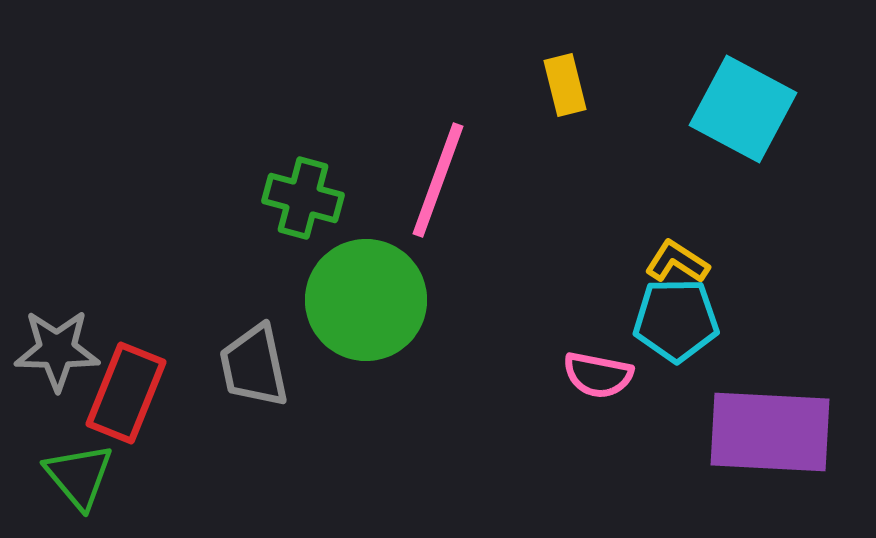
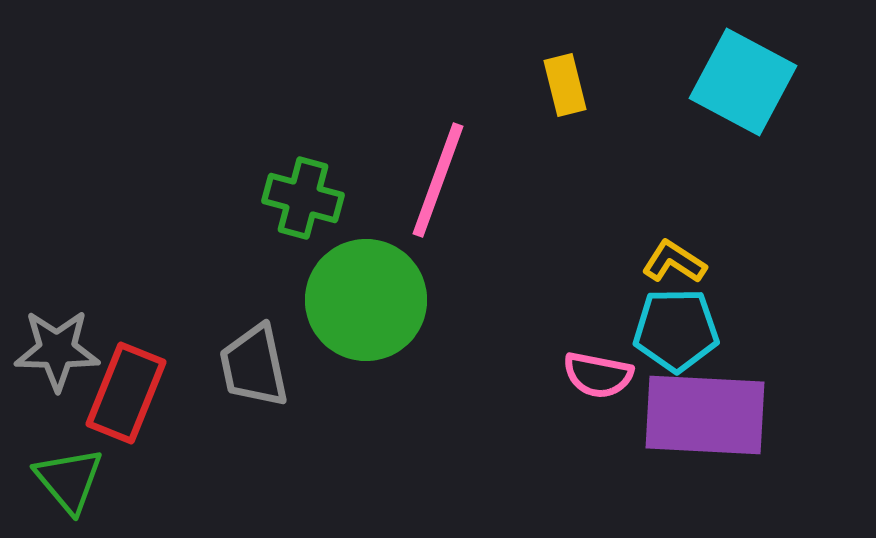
cyan square: moved 27 px up
yellow L-shape: moved 3 px left
cyan pentagon: moved 10 px down
purple rectangle: moved 65 px left, 17 px up
green triangle: moved 10 px left, 4 px down
